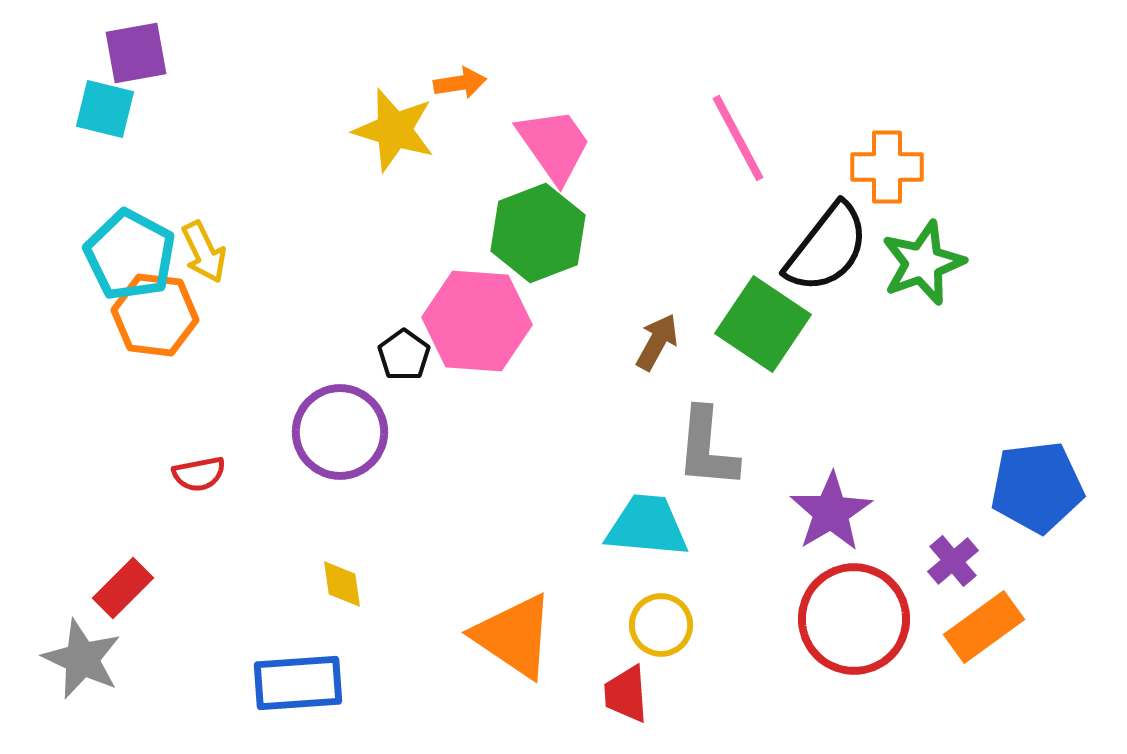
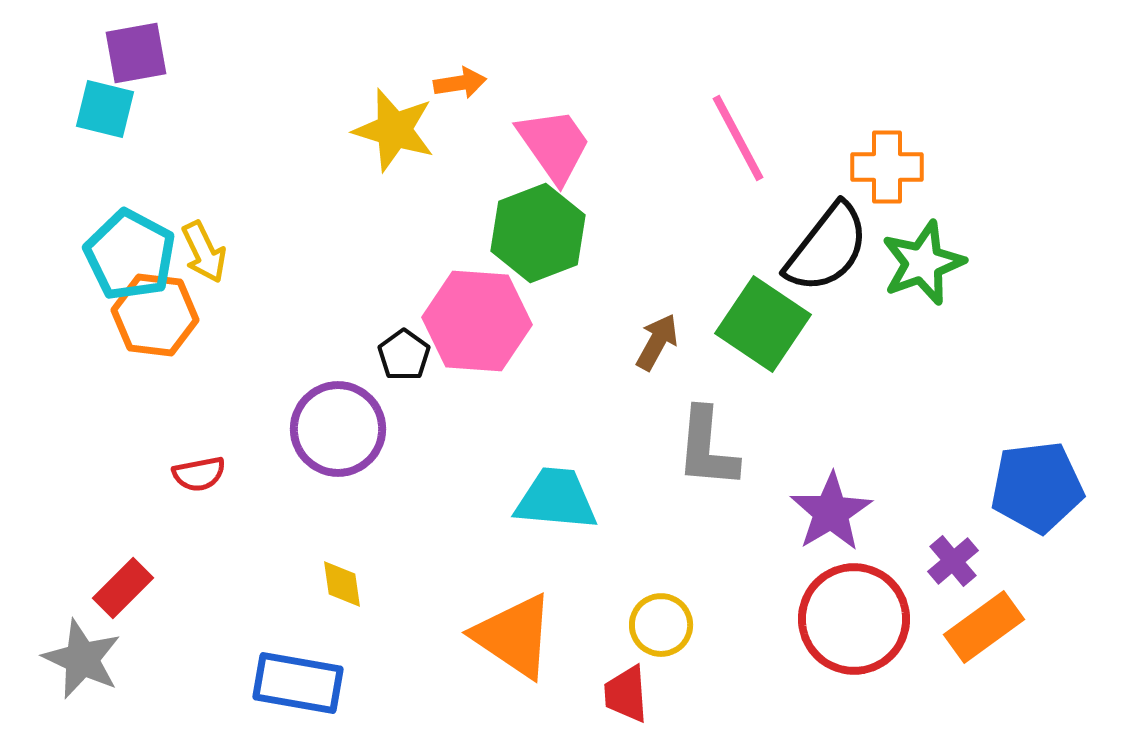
purple circle: moved 2 px left, 3 px up
cyan trapezoid: moved 91 px left, 27 px up
blue rectangle: rotated 14 degrees clockwise
